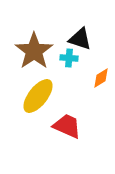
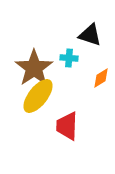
black triangle: moved 10 px right, 4 px up
brown star: moved 17 px down
red trapezoid: rotated 112 degrees counterclockwise
